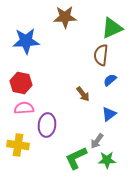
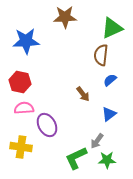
red hexagon: moved 1 px left, 1 px up
purple ellipse: rotated 35 degrees counterclockwise
yellow cross: moved 3 px right, 2 px down
